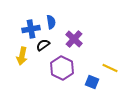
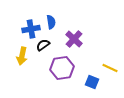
purple hexagon: rotated 25 degrees clockwise
